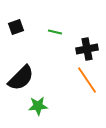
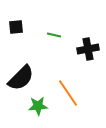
black square: rotated 14 degrees clockwise
green line: moved 1 px left, 3 px down
black cross: moved 1 px right
orange line: moved 19 px left, 13 px down
